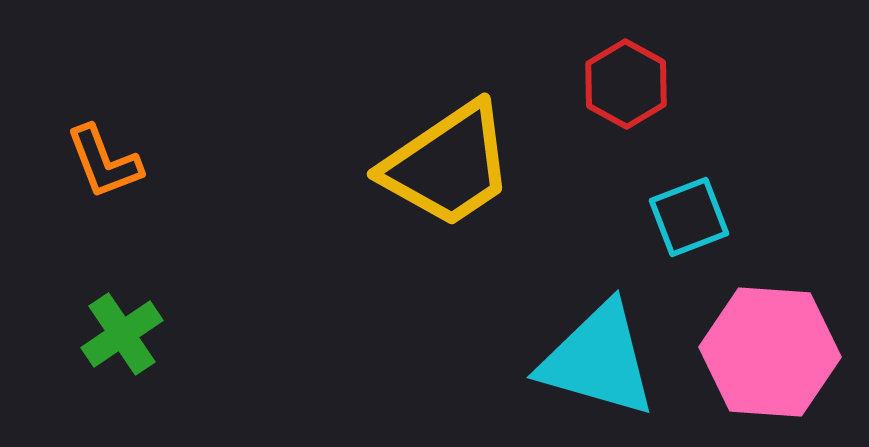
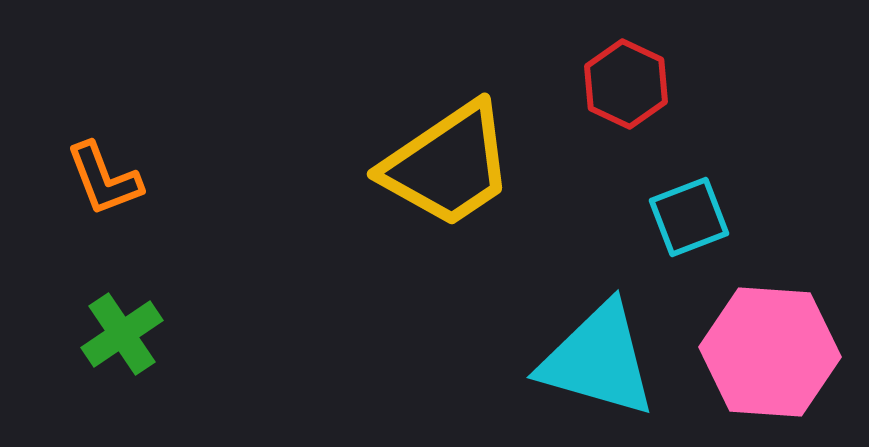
red hexagon: rotated 4 degrees counterclockwise
orange L-shape: moved 17 px down
